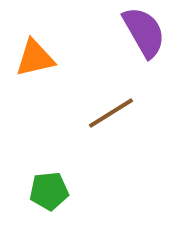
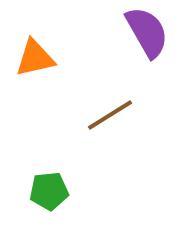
purple semicircle: moved 3 px right
brown line: moved 1 px left, 2 px down
